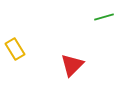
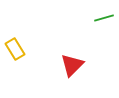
green line: moved 1 px down
